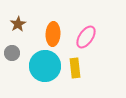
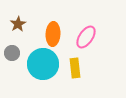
cyan circle: moved 2 px left, 2 px up
